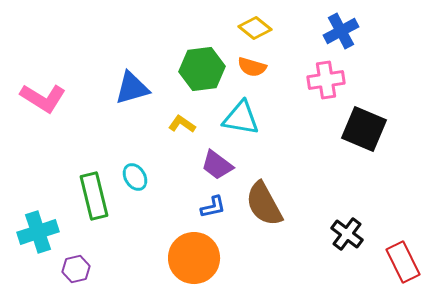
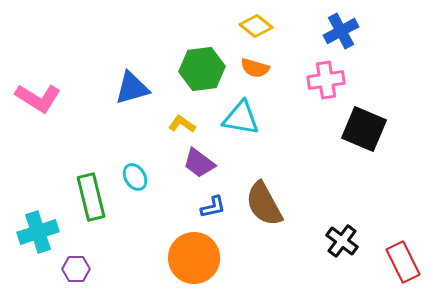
yellow diamond: moved 1 px right, 2 px up
orange semicircle: moved 3 px right, 1 px down
pink L-shape: moved 5 px left
purple trapezoid: moved 18 px left, 2 px up
green rectangle: moved 3 px left, 1 px down
black cross: moved 5 px left, 7 px down
purple hexagon: rotated 12 degrees clockwise
